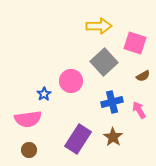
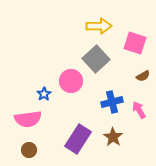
gray square: moved 8 px left, 3 px up
